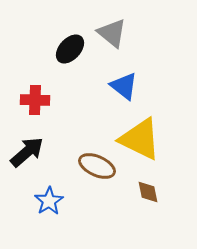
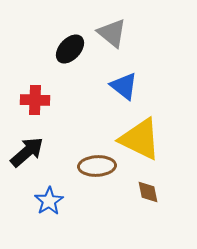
brown ellipse: rotated 27 degrees counterclockwise
